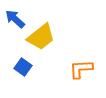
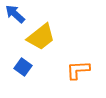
blue arrow: moved 5 px up
orange L-shape: moved 3 px left, 1 px down
